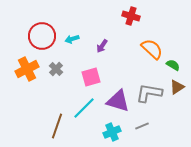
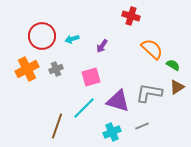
gray cross: rotated 24 degrees clockwise
